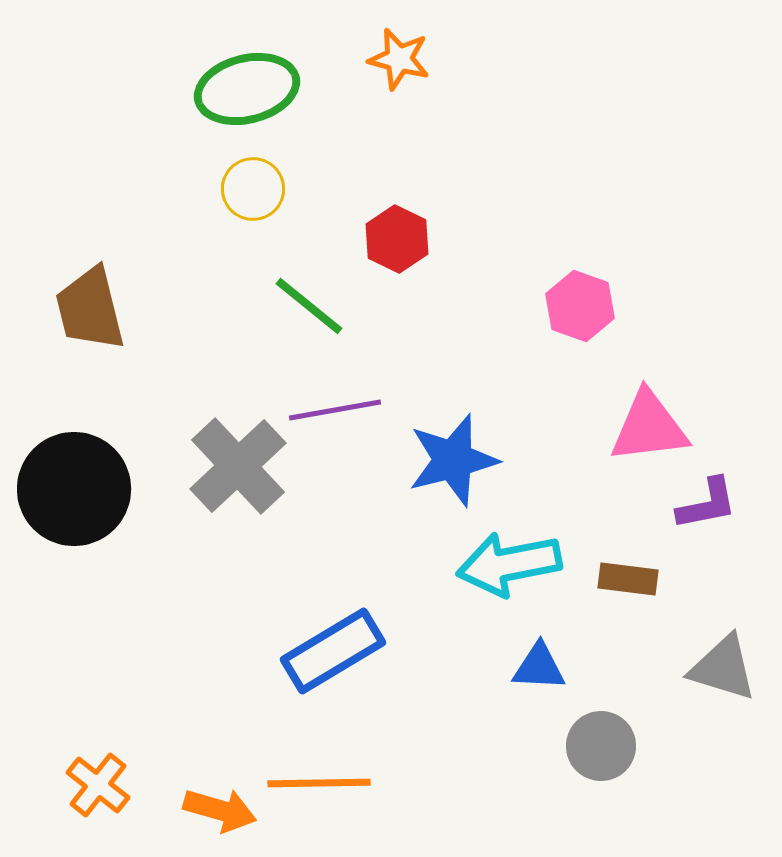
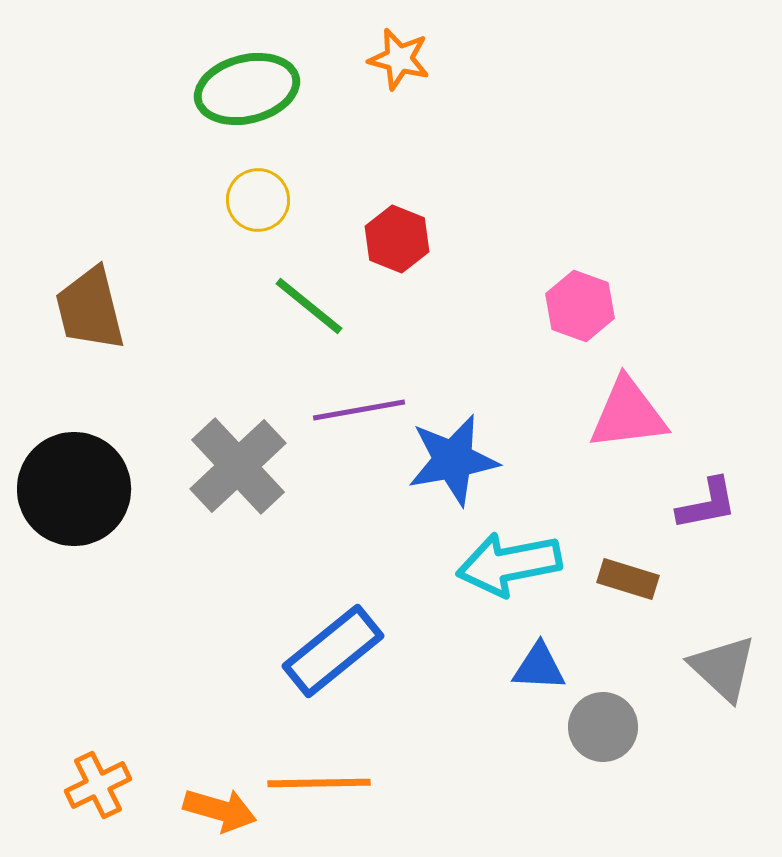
yellow circle: moved 5 px right, 11 px down
red hexagon: rotated 4 degrees counterclockwise
purple line: moved 24 px right
pink triangle: moved 21 px left, 13 px up
blue star: rotated 4 degrees clockwise
brown rectangle: rotated 10 degrees clockwise
blue rectangle: rotated 8 degrees counterclockwise
gray triangle: rotated 26 degrees clockwise
gray circle: moved 2 px right, 19 px up
orange cross: rotated 26 degrees clockwise
